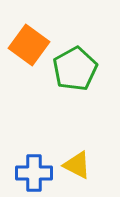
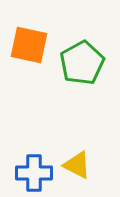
orange square: rotated 24 degrees counterclockwise
green pentagon: moved 7 px right, 6 px up
